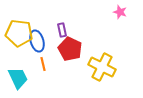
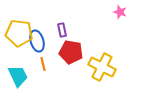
red pentagon: moved 1 px right, 3 px down; rotated 15 degrees counterclockwise
cyan trapezoid: moved 2 px up
